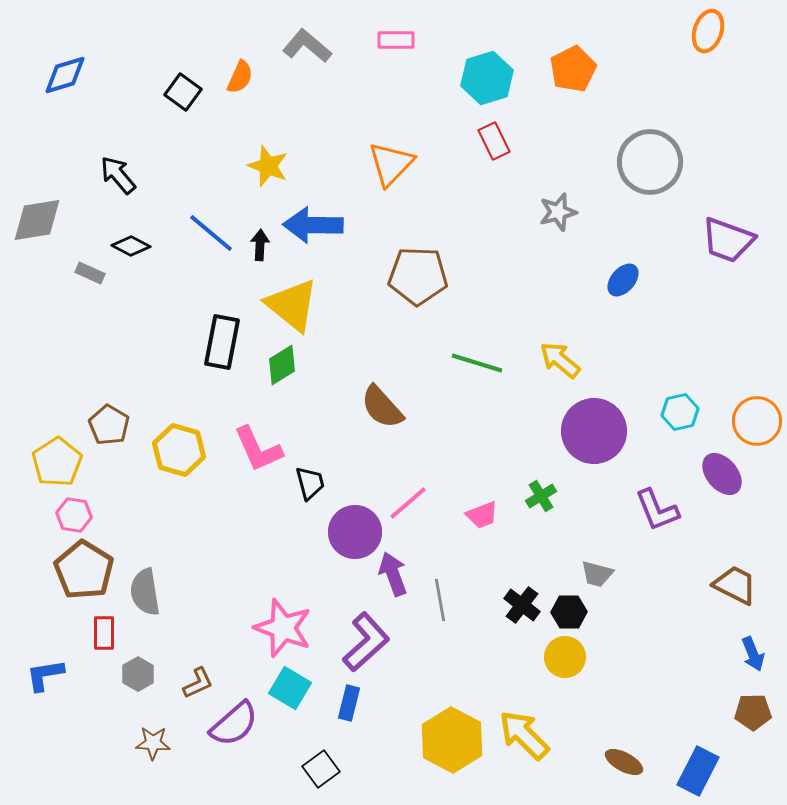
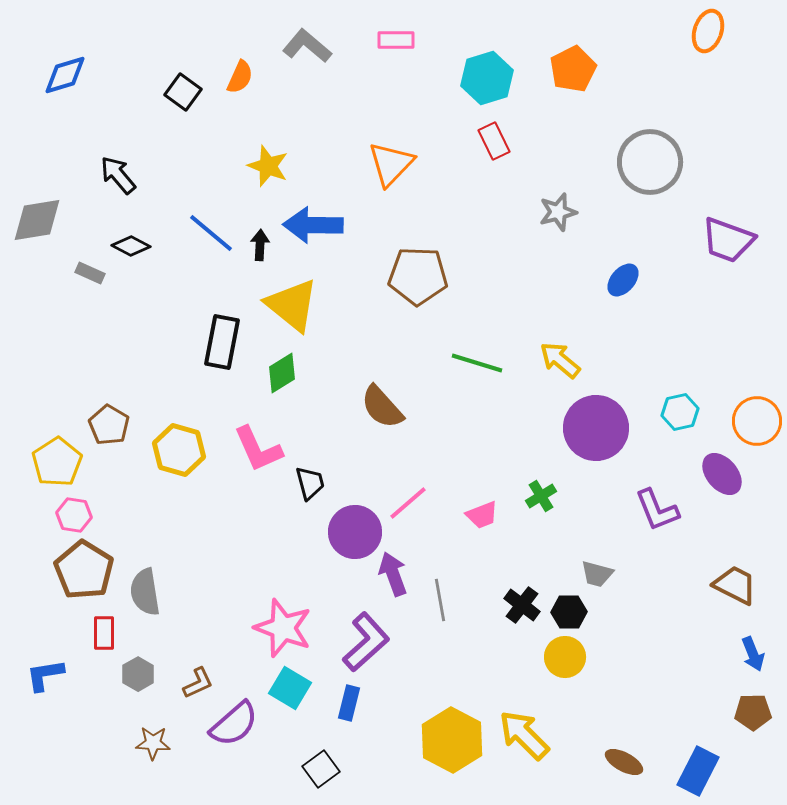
green diamond at (282, 365): moved 8 px down
purple circle at (594, 431): moved 2 px right, 3 px up
